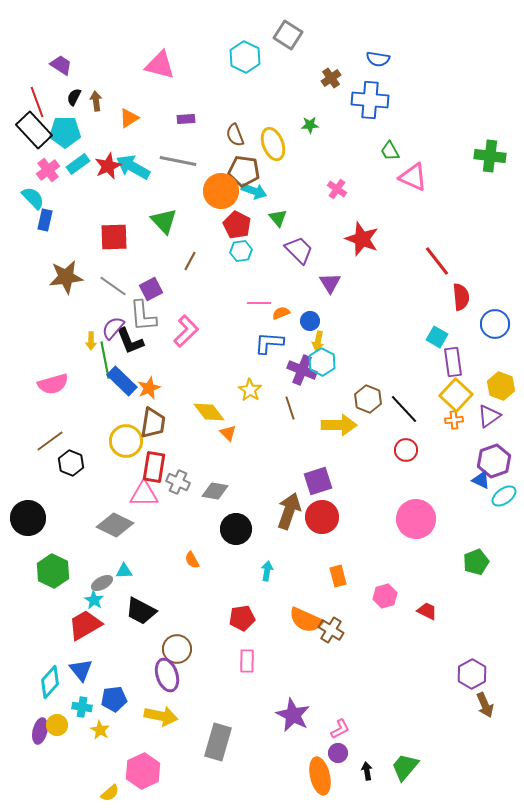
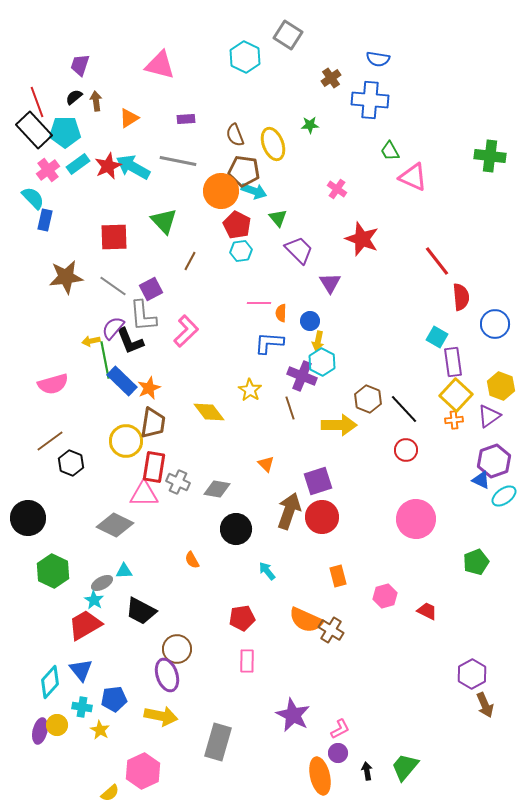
purple trapezoid at (61, 65): moved 19 px right; rotated 105 degrees counterclockwise
black semicircle at (74, 97): rotated 24 degrees clockwise
orange semicircle at (281, 313): rotated 66 degrees counterclockwise
yellow arrow at (91, 341): rotated 78 degrees clockwise
purple cross at (302, 370): moved 6 px down
orange triangle at (228, 433): moved 38 px right, 31 px down
gray diamond at (215, 491): moved 2 px right, 2 px up
cyan arrow at (267, 571): rotated 48 degrees counterclockwise
